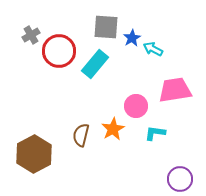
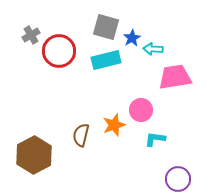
gray square: rotated 12 degrees clockwise
cyan arrow: rotated 24 degrees counterclockwise
cyan rectangle: moved 11 px right, 4 px up; rotated 36 degrees clockwise
pink trapezoid: moved 13 px up
pink circle: moved 5 px right, 4 px down
orange star: moved 1 px right, 4 px up; rotated 10 degrees clockwise
cyan L-shape: moved 6 px down
brown hexagon: moved 1 px down
purple circle: moved 2 px left
